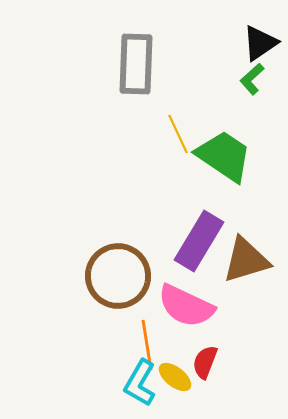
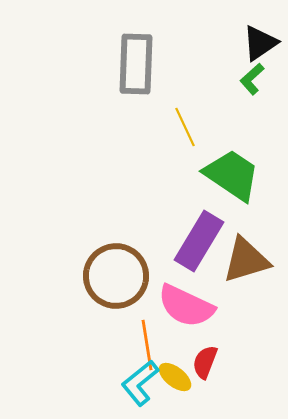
yellow line: moved 7 px right, 7 px up
green trapezoid: moved 8 px right, 19 px down
brown circle: moved 2 px left
cyan L-shape: rotated 21 degrees clockwise
